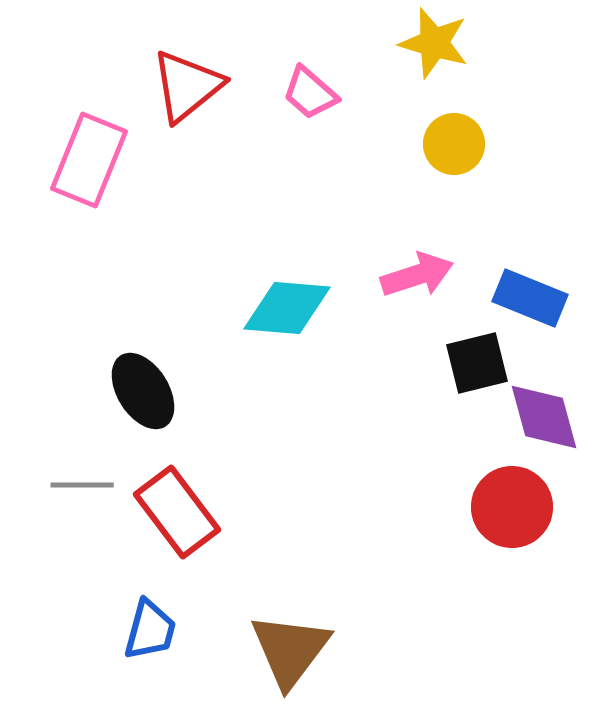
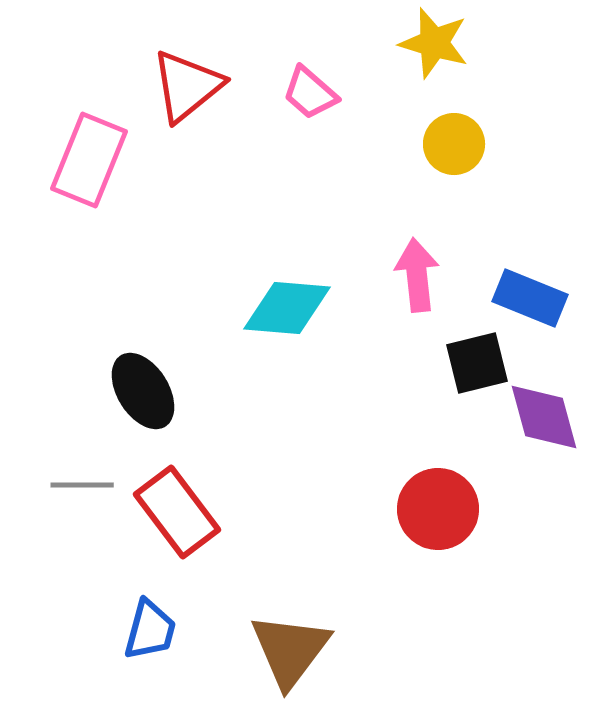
pink arrow: rotated 78 degrees counterclockwise
red circle: moved 74 px left, 2 px down
